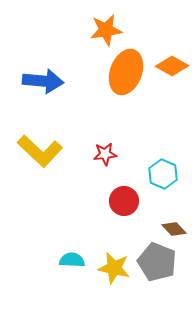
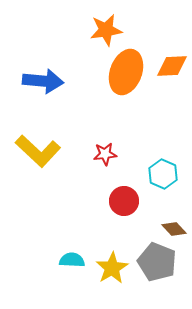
orange diamond: rotated 32 degrees counterclockwise
yellow L-shape: moved 2 px left
yellow star: moved 2 px left; rotated 28 degrees clockwise
